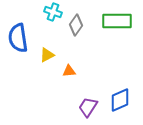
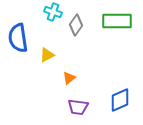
orange triangle: moved 7 px down; rotated 32 degrees counterclockwise
purple trapezoid: moved 10 px left; rotated 115 degrees counterclockwise
